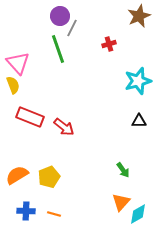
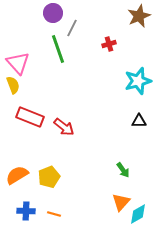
purple circle: moved 7 px left, 3 px up
